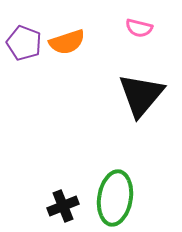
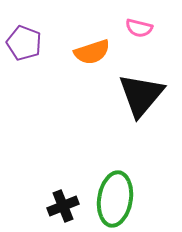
orange semicircle: moved 25 px right, 10 px down
green ellipse: moved 1 px down
